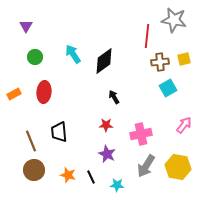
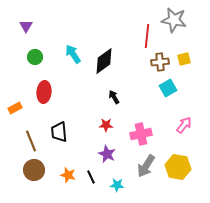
orange rectangle: moved 1 px right, 14 px down
